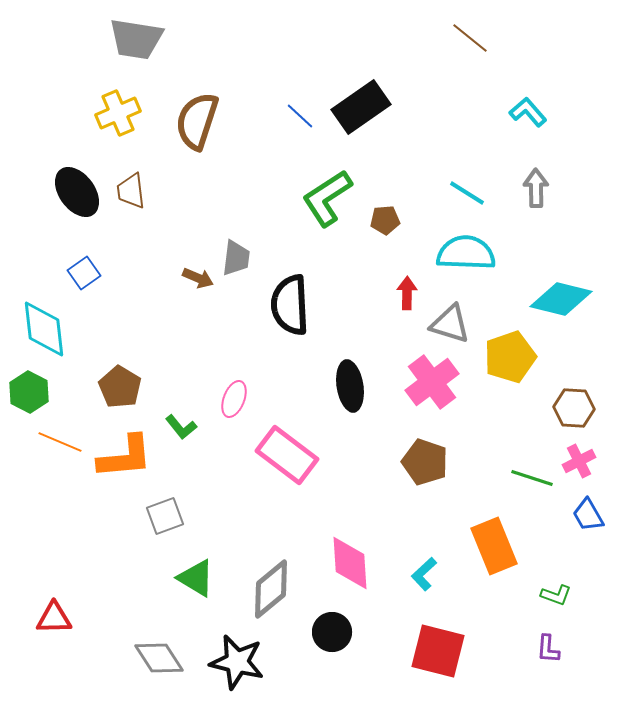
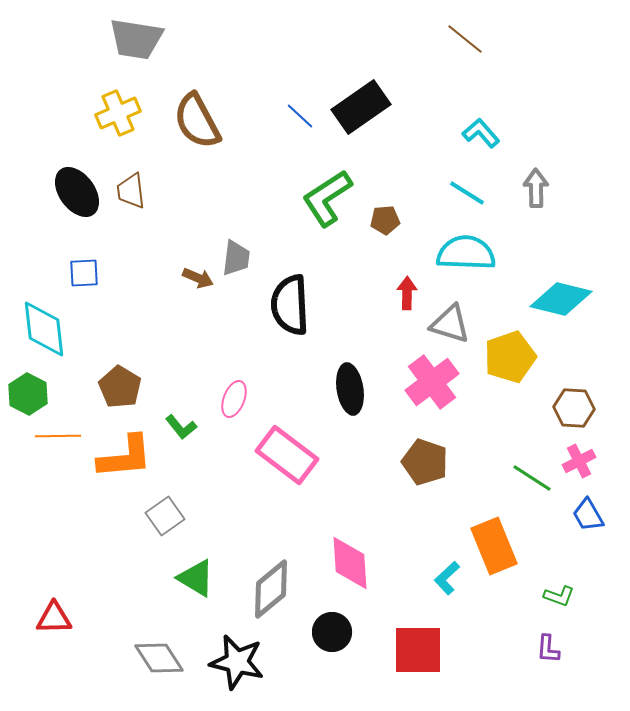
brown line at (470, 38): moved 5 px left, 1 px down
cyan L-shape at (528, 112): moved 47 px left, 21 px down
brown semicircle at (197, 121): rotated 46 degrees counterclockwise
blue square at (84, 273): rotated 32 degrees clockwise
black ellipse at (350, 386): moved 3 px down
green hexagon at (29, 392): moved 1 px left, 2 px down
orange line at (60, 442): moved 2 px left, 6 px up; rotated 24 degrees counterclockwise
green line at (532, 478): rotated 15 degrees clockwise
gray square at (165, 516): rotated 15 degrees counterclockwise
cyan L-shape at (424, 574): moved 23 px right, 4 px down
green L-shape at (556, 595): moved 3 px right, 1 px down
red square at (438, 651): moved 20 px left, 1 px up; rotated 14 degrees counterclockwise
